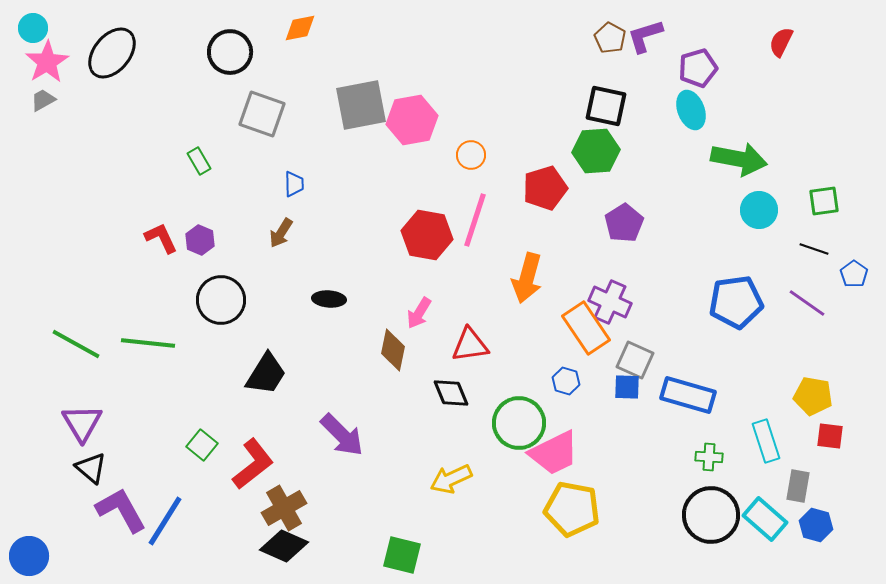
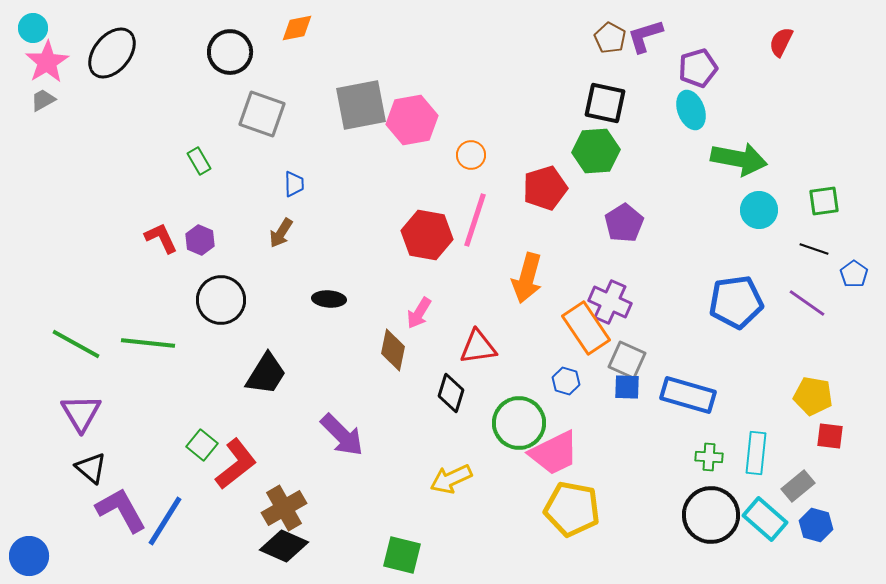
orange diamond at (300, 28): moved 3 px left
black square at (606, 106): moved 1 px left, 3 px up
red triangle at (470, 345): moved 8 px right, 2 px down
gray square at (635, 360): moved 8 px left
black diamond at (451, 393): rotated 39 degrees clockwise
purple triangle at (82, 423): moved 1 px left, 10 px up
cyan rectangle at (766, 441): moved 10 px left, 12 px down; rotated 24 degrees clockwise
red L-shape at (253, 464): moved 17 px left
gray rectangle at (798, 486): rotated 40 degrees clockwise
